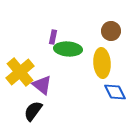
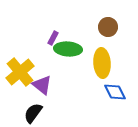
brown circle: moved 3 px left, 4 px up
purple rectangle: moved 1 px down; rotated 16 degrees clockwise
black semicircle: moved 2 px down
